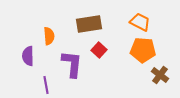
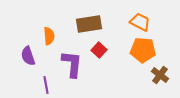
purple semicircle: rotated 18 degrees counterclockwise
